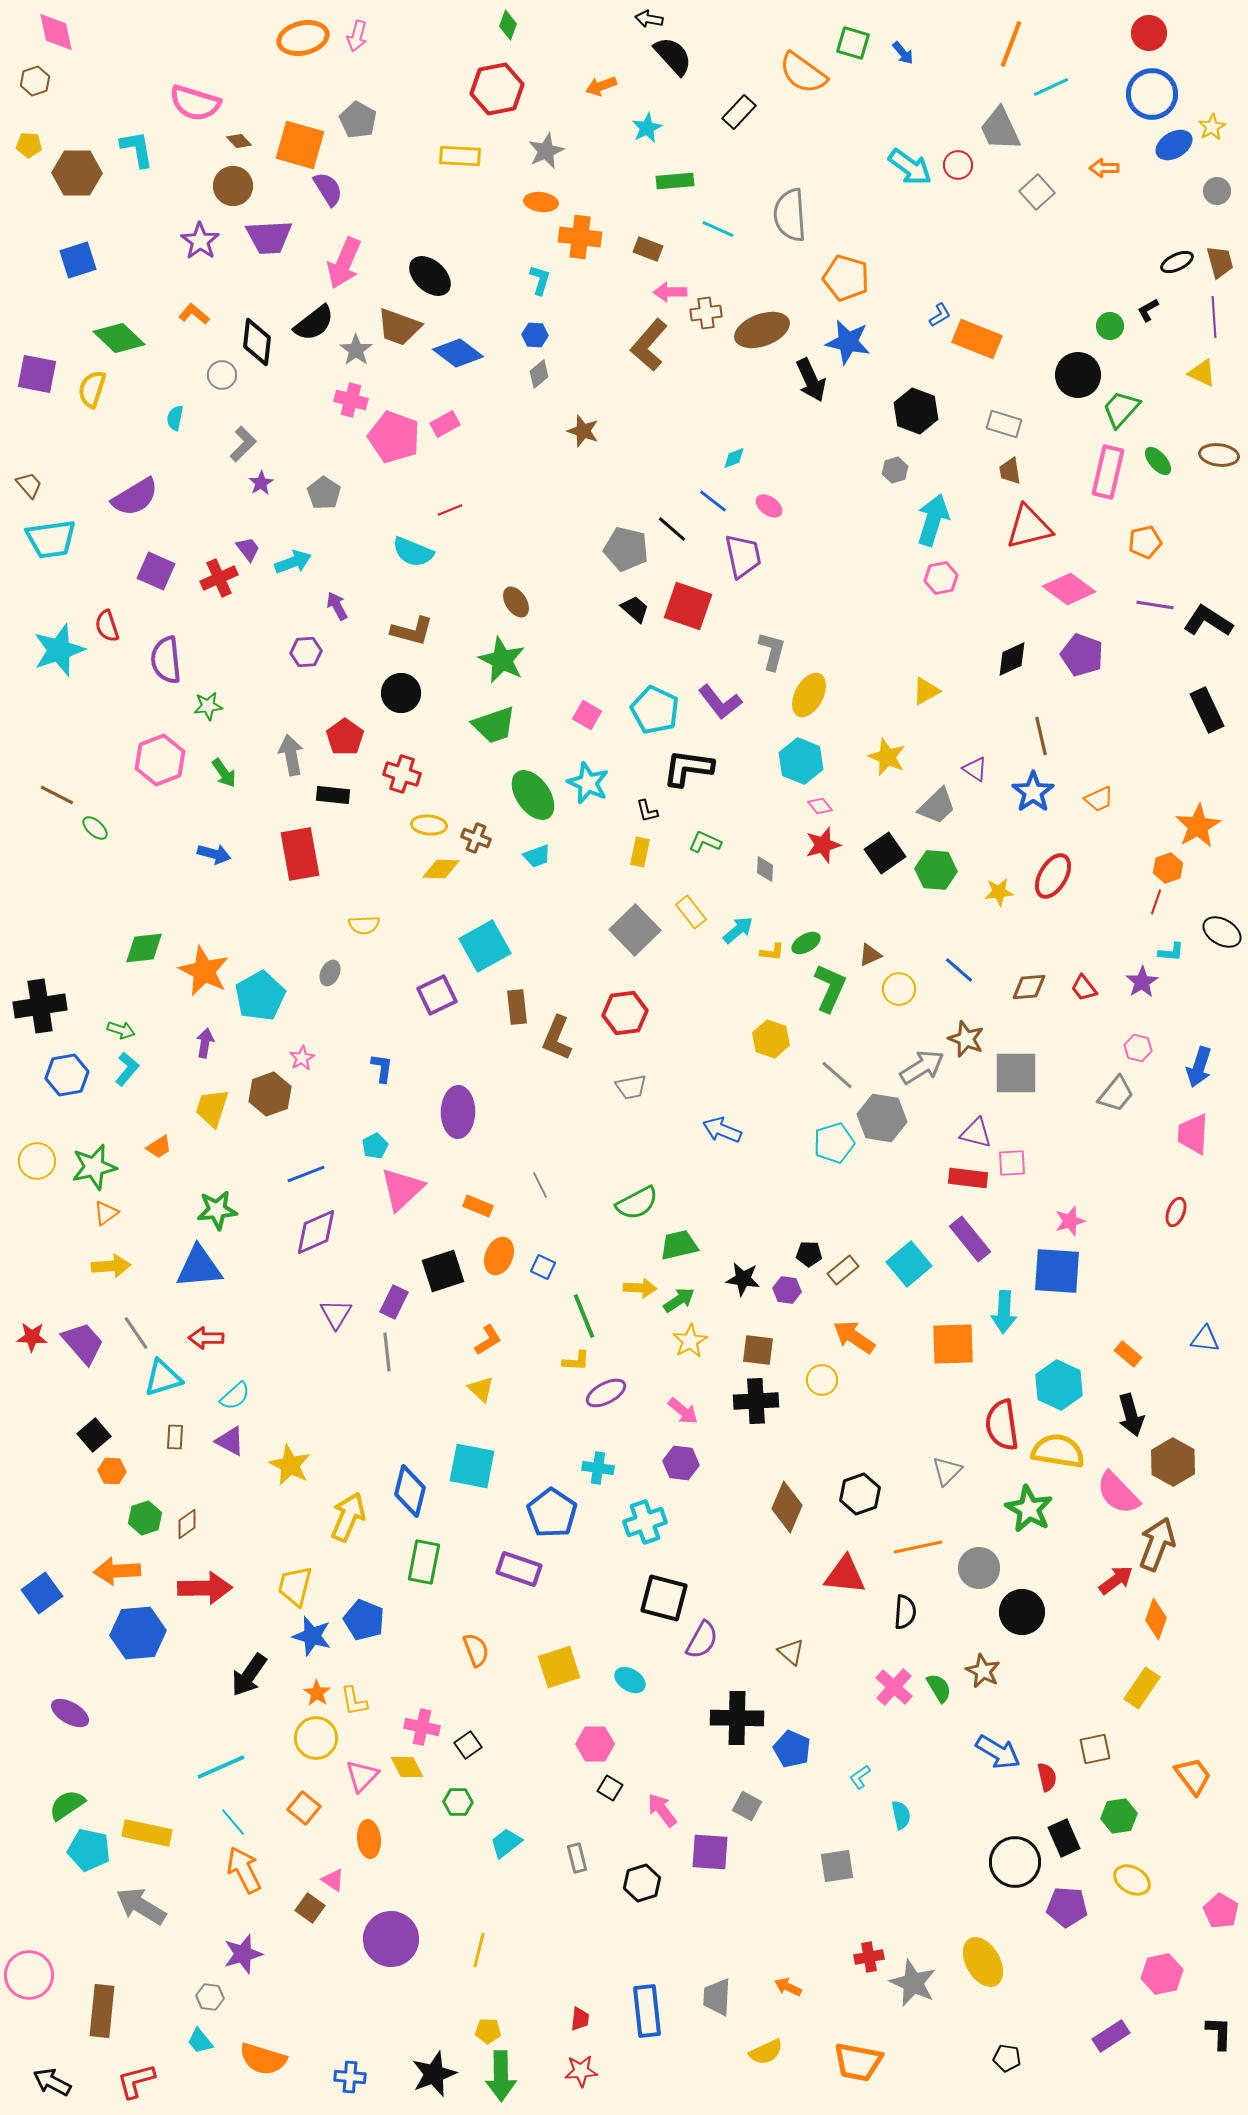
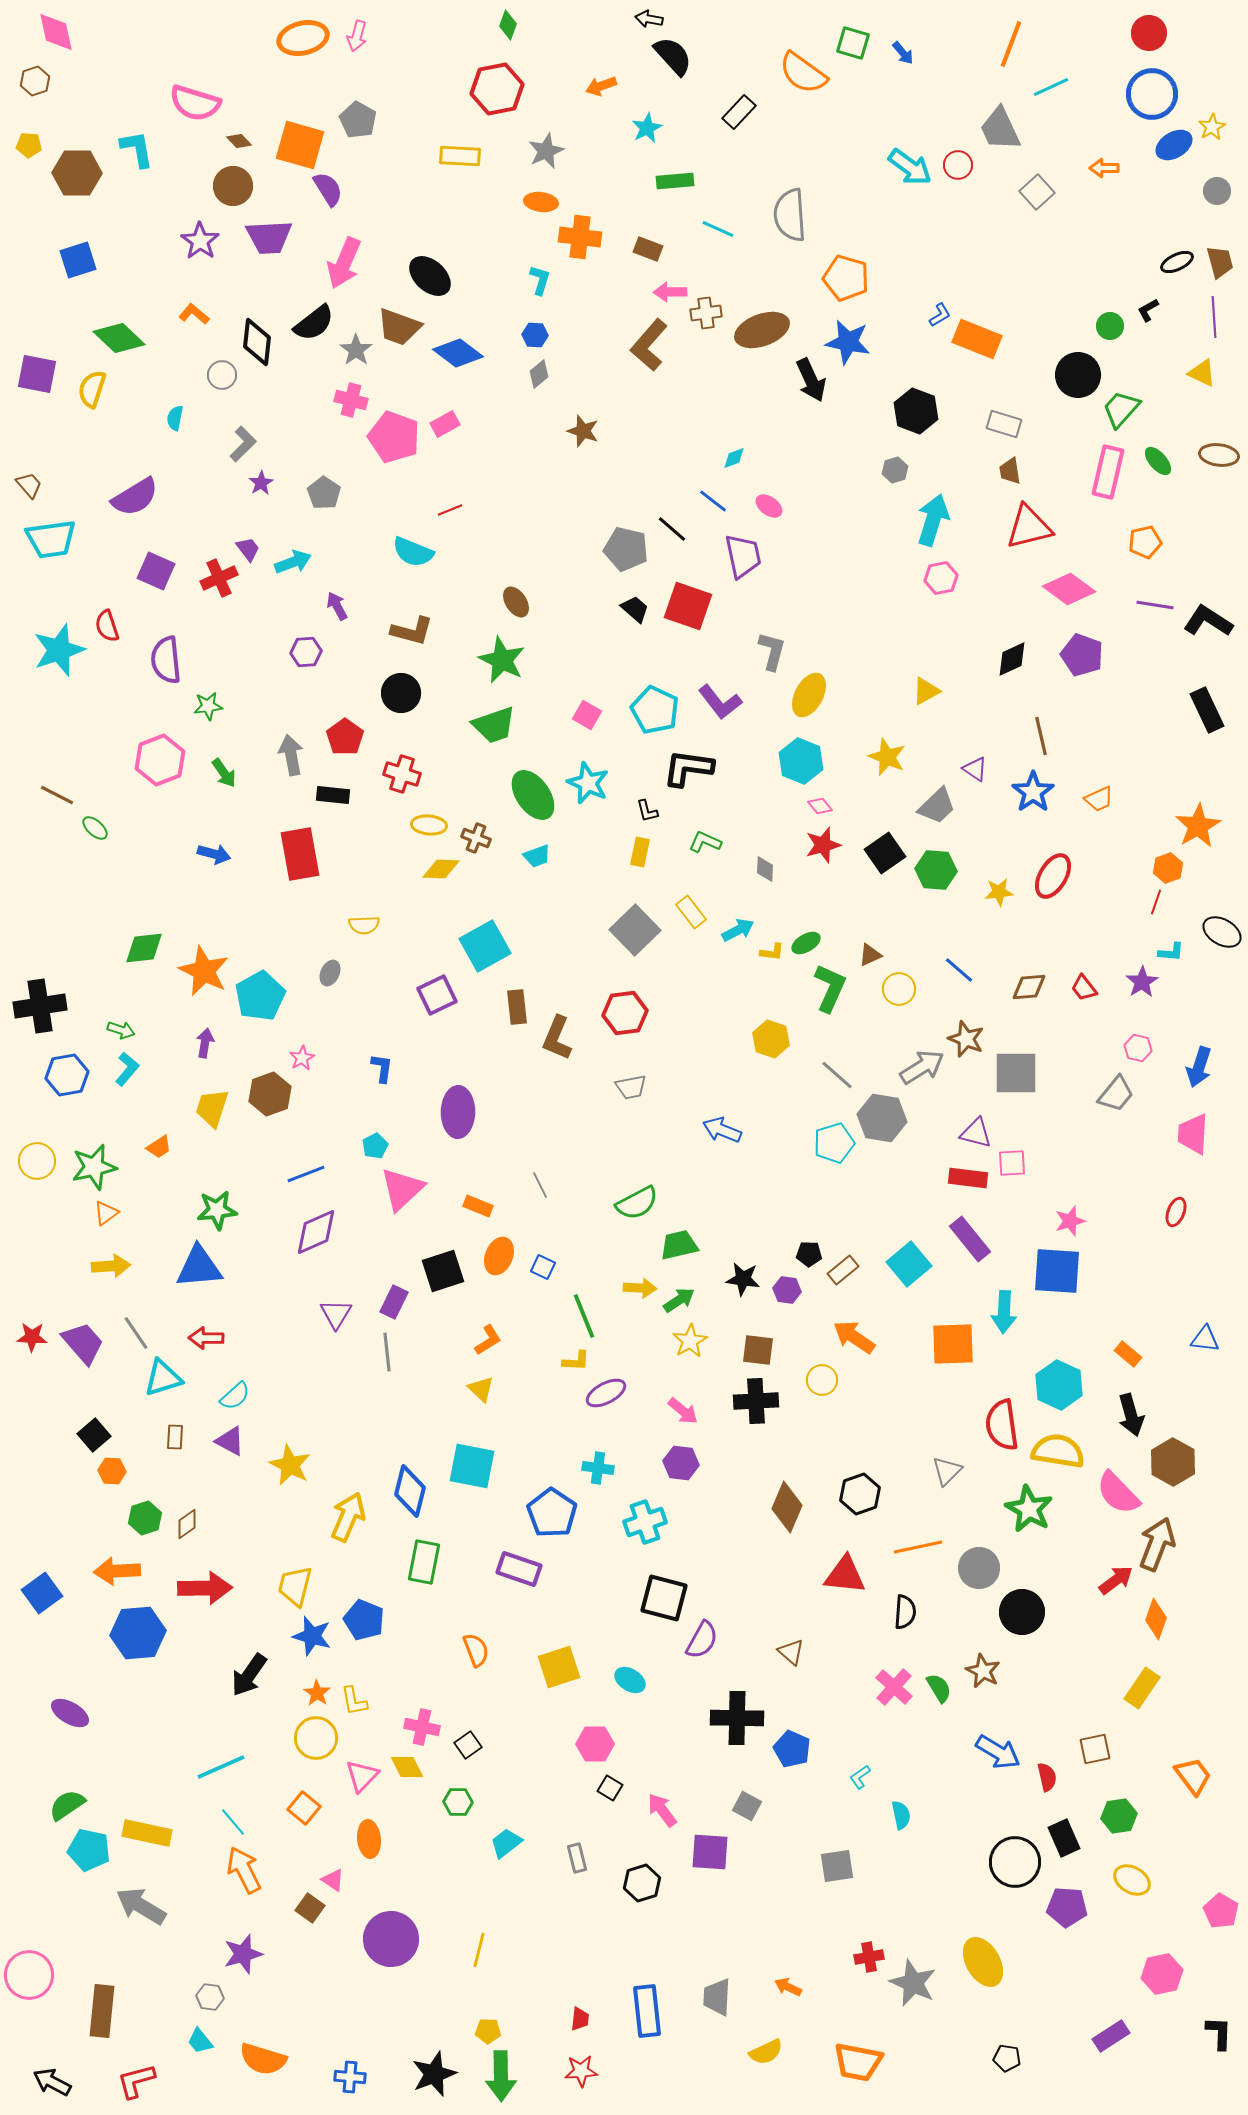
cyan arrow at (738, 930): rotated 12 degrees clockwise
